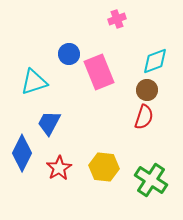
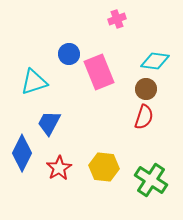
cyan diamond: rotated 28 degrees clockwise
brown circle: moved 1 px left, 1 px up
